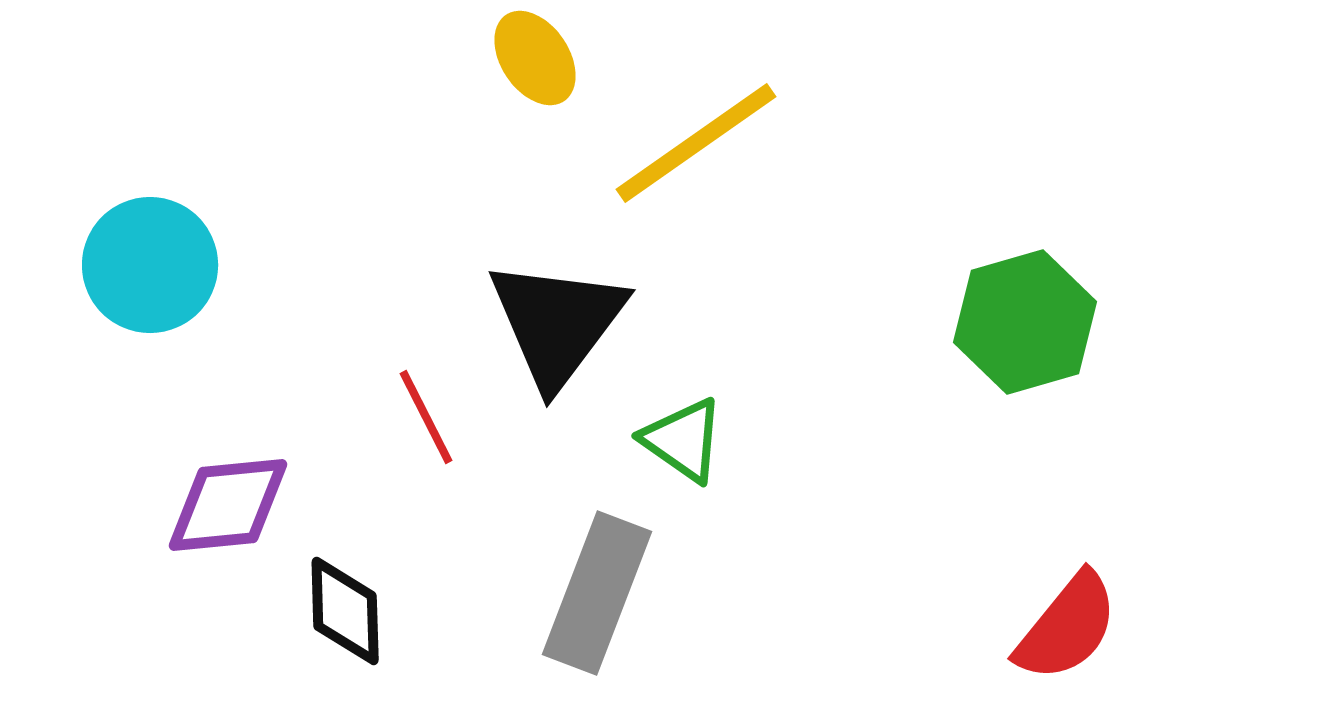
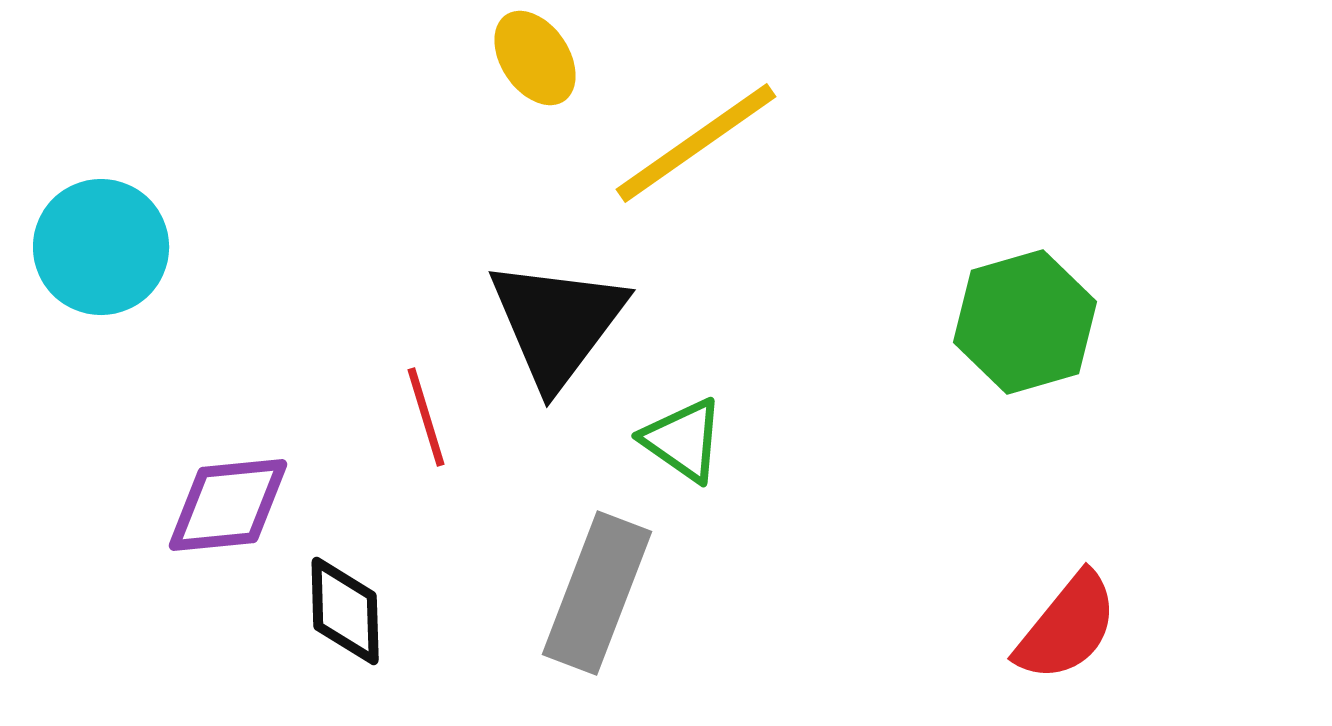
cyan circle: moved 49 px left, 18 px up
red line: rotated 10 degrees clockwise
